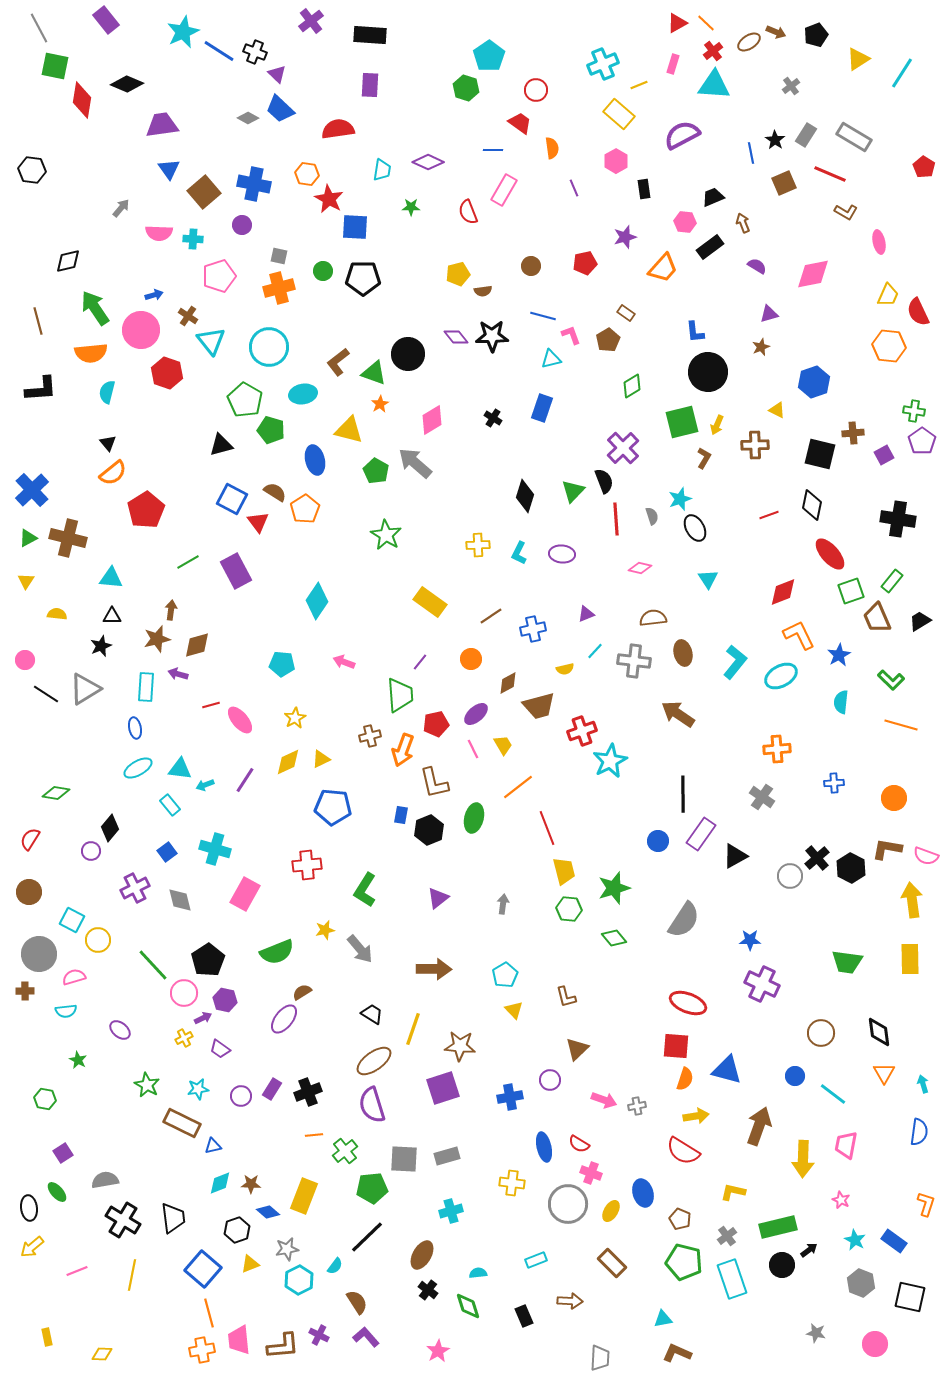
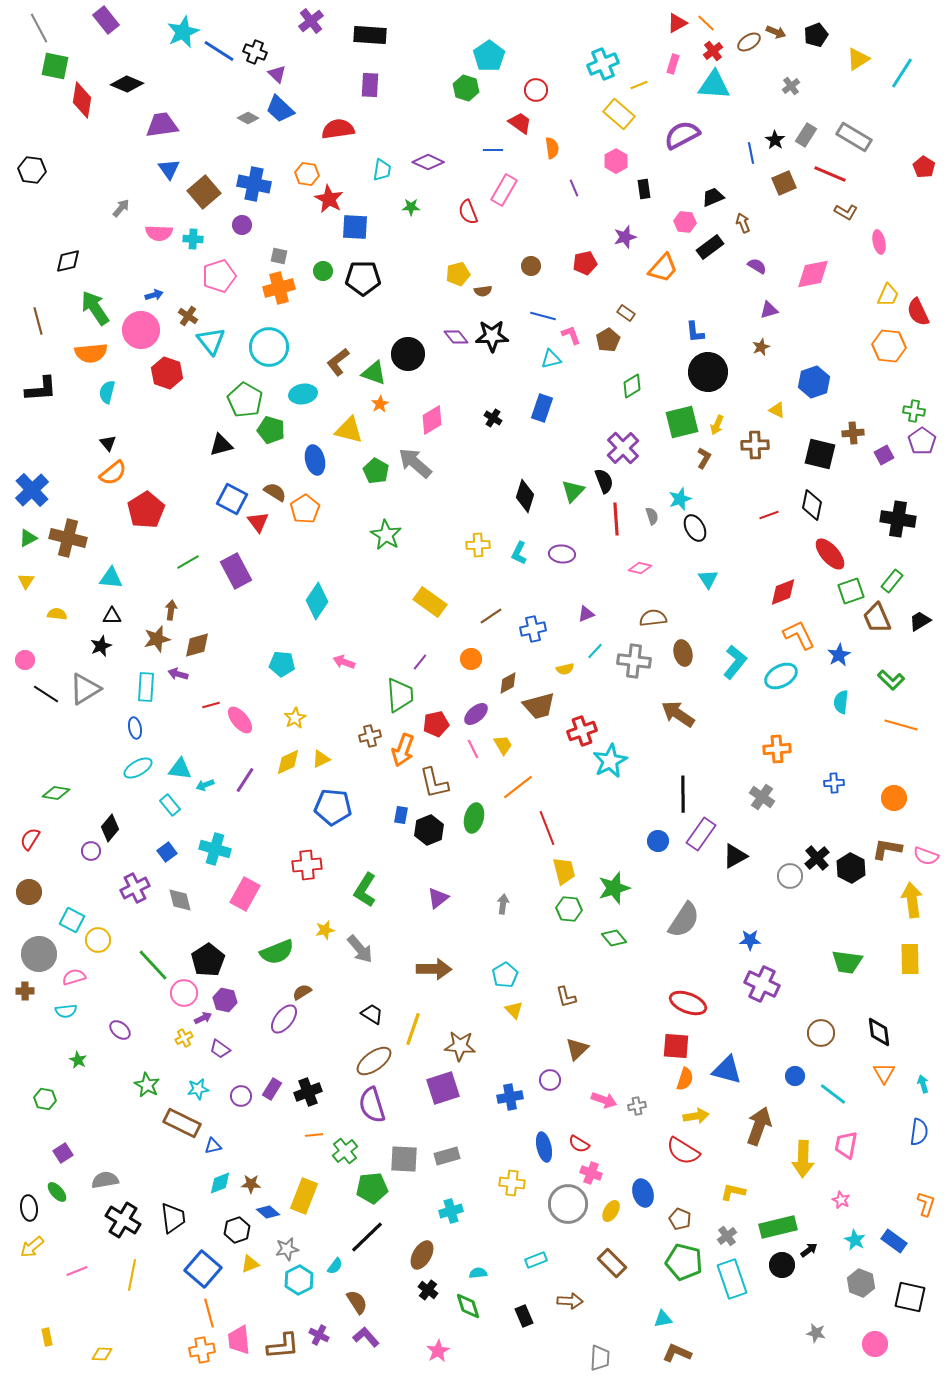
purple triangle at (769, 314): moved 4 px up
